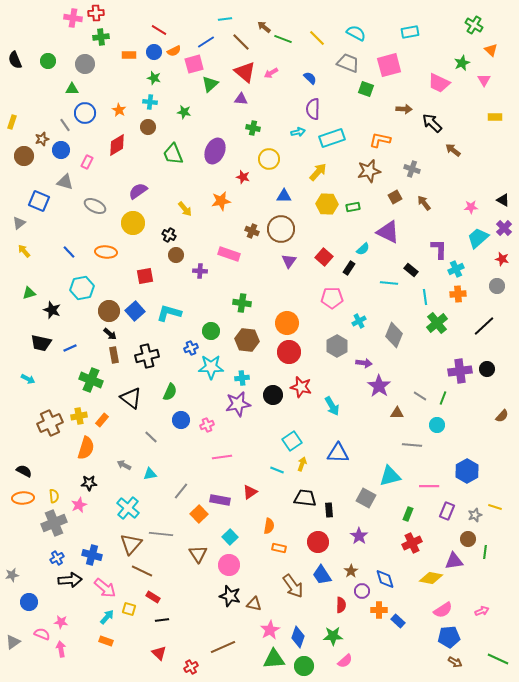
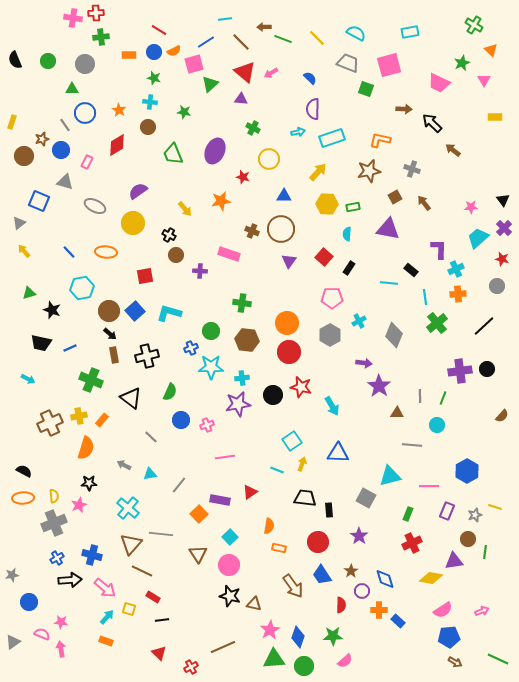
brown arrow at (264, 27): rotated 40 degrees counterclockwise
green cross at (253, 128): rotated 16 degrees clockwise
black triangle at (503, 200): rotated 24 degrees clockwise
purple triangle at (388, 232): moved 3 px up; rotated 15 degrees counterclockwise
cyan semicircle at (363, 249): moved 16 px left, 15 px up; rotated 136 degrees clockwise
gray hexagon at (337, 346): moved 7 px left, 11 px up
gray line at (420, 396): rotated 56 degrees clockwise
pink line at (222, 457): moved 3 px right
gray line at (181, 491): moved 2 px left, 6 px up
